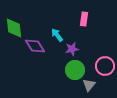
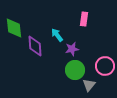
purple diamond: rotated 30 degrees clockwise
